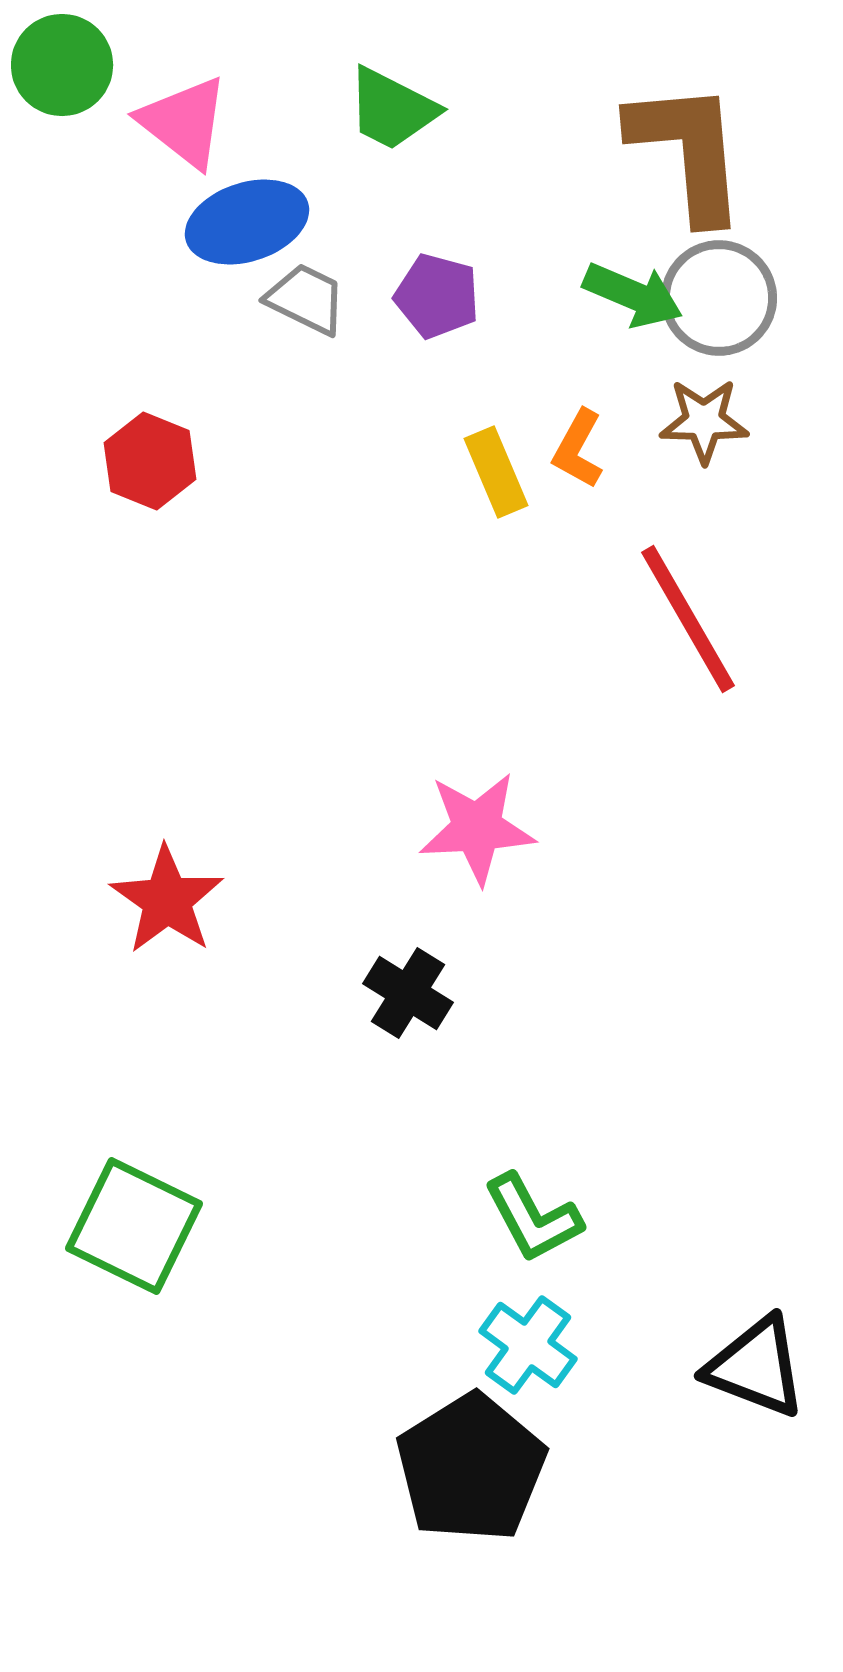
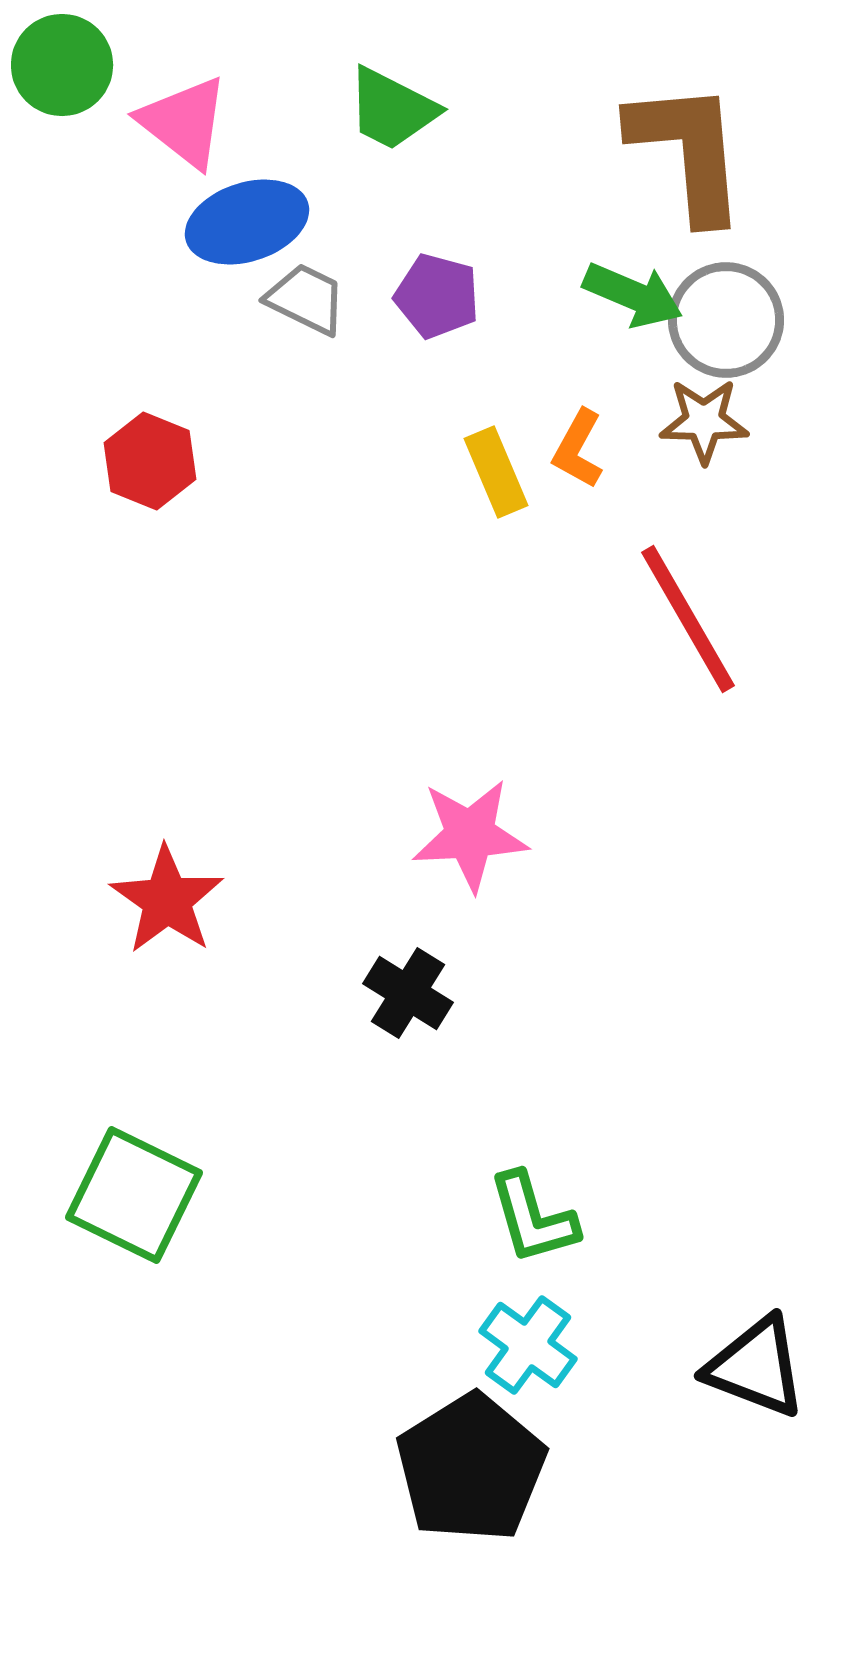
gray circle: moved 7 px right, 22 px down
pink star: moved 7 px left, 7 px down
green L-shape: rotated 12 degrees clockwise
green square: moved 31 px up
